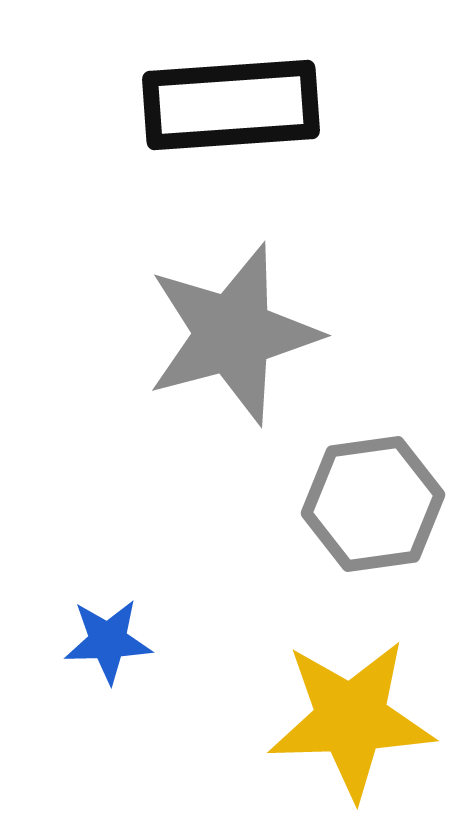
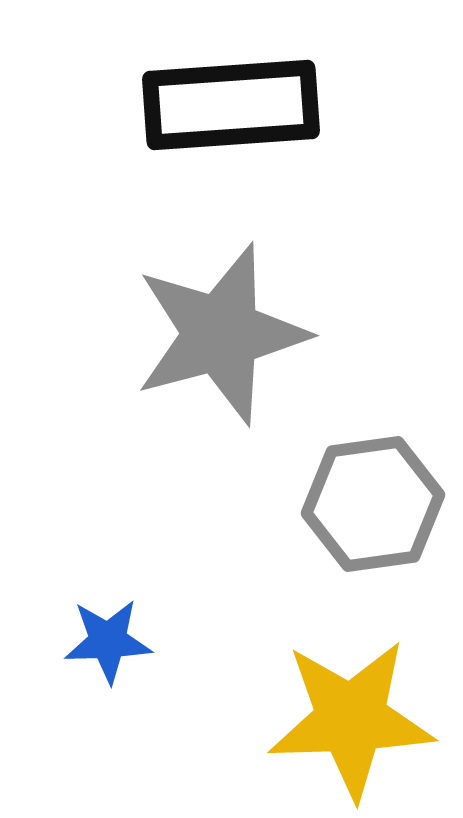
gray star: moved 12 px left
